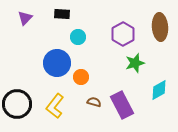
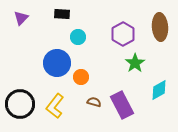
purple triangle: moved 4 px left
green star: rotated 18 degrees counterclockwise
black circle: moved 3 px right
